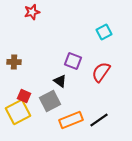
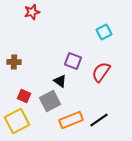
yellow square: moved 1 px left, 9 px down
